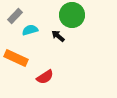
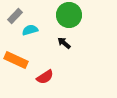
green circle: moved 3 px left
black arrow: moved 6 px right, 7 px down
orange rectangle: moved 2 px down
